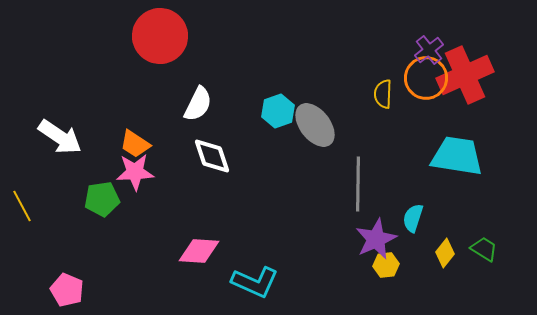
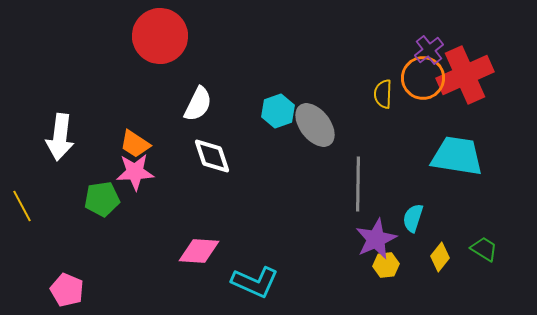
orange circle: moved 3 px left
white arrow: rotated 63 degrees clockwise
yellow diamond: moved 5 px left, 4 px down
